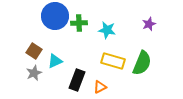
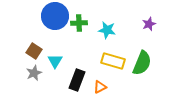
cyan triangle: rotated 35 degrees counterclockwise
